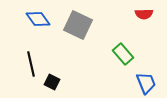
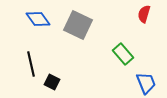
red semicircle: rotated 108 degrees clockwise
